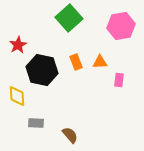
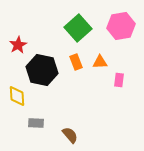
green square: moved 9 px right, 10 px down
